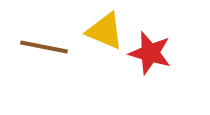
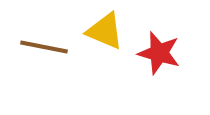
red star: moved 9 px right
